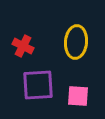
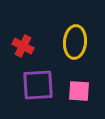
yellow ellipse: moved 1 px left
pink square: moved 1 px right, 5 px up
